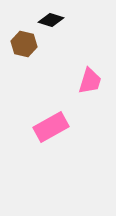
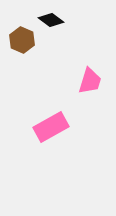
black diamond: rotated 20 degrees clockwise
brown hexagon: moved 2 px left, 4 px up; rotated 10 degrees clockwise
